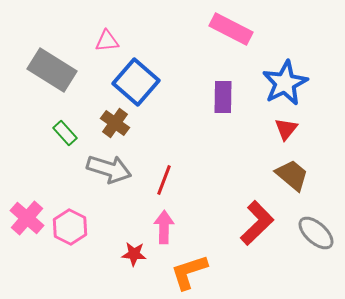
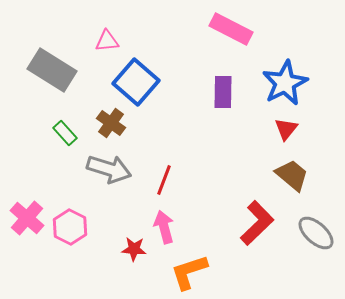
purple rectangle: moved 5 px up
brown cross: moved 4 px left
pink arrow: rotated 16 degrees counterclockwise
red star: moved 5 px up
